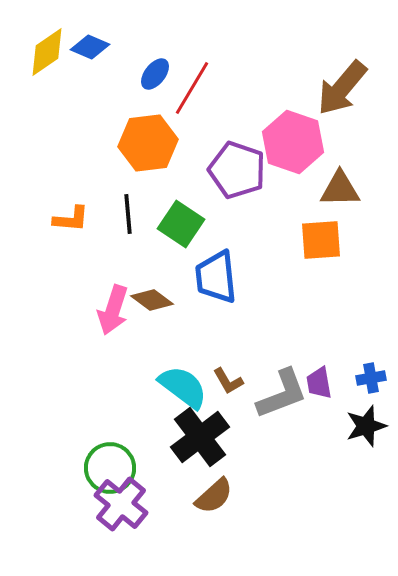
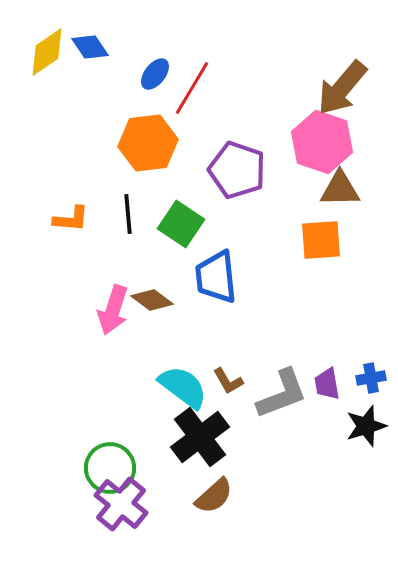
blue diamond: rotated 33 degrees clockwise
pink hexagon: moved 29 px right
purple trapezoid: moved 8 px right, 1 px down
